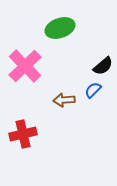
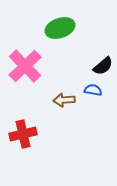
blue semicircle: rotated 54 degrees clockwise
